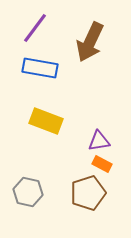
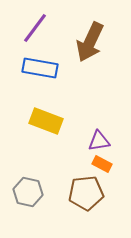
brown pentagon: moved 2 px left; rotated 12 degrees clockwise
